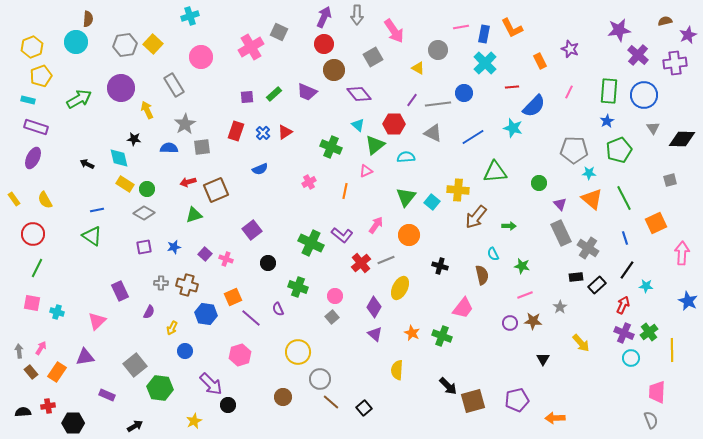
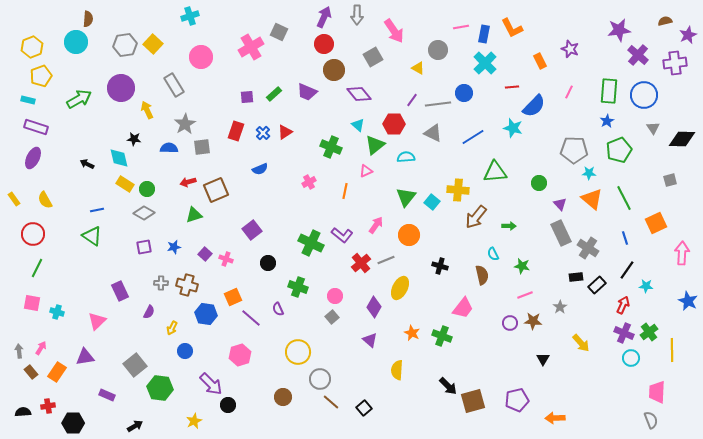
purple triangle at (375, 334): moved 5 px left, 6 px down
